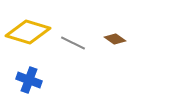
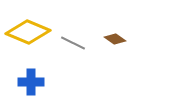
yellow diamond: rotated 6 degrees clockwise
blue cross: moved 2 px right, 2 px down; rotated 20 degrees counterclockwise
